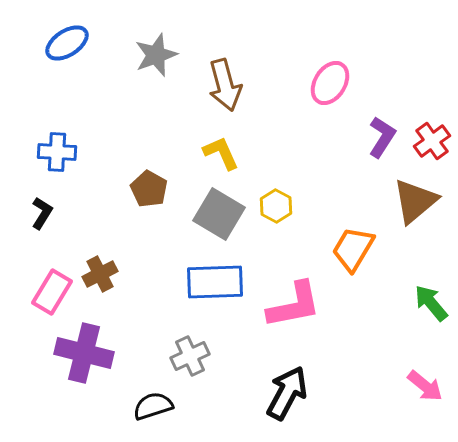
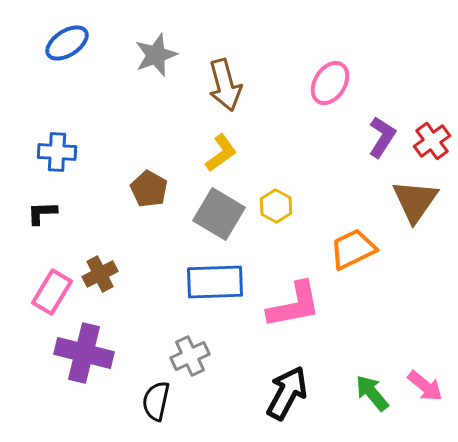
yellow L-shape: rotated 78 degrees clockwise
brown triangle: rotated 15 degrees counterclockwise
black L-shape: rotated 124 degrees counterclockwise
orange trapezoid: rotated 33 degrees clockwise
green arrow: moved 59 px left, 90 px down
black semicircle: moved 3 px right, 5 px up; rotated 60 degrees counterclockwise
